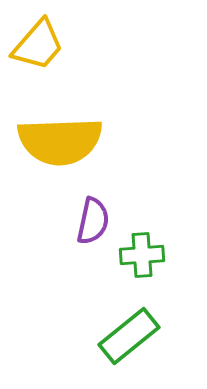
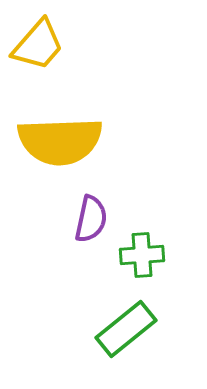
purple semicircle: moved 2 px left, 2 px up
green rectangle: moved 3 px left, 7 px up
